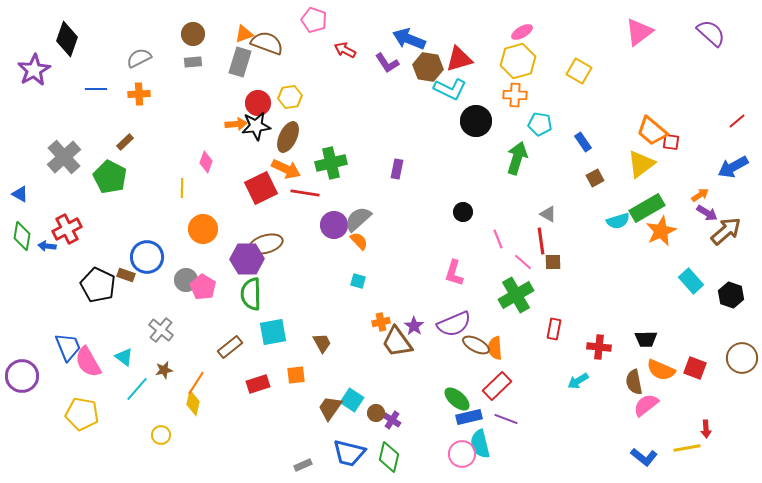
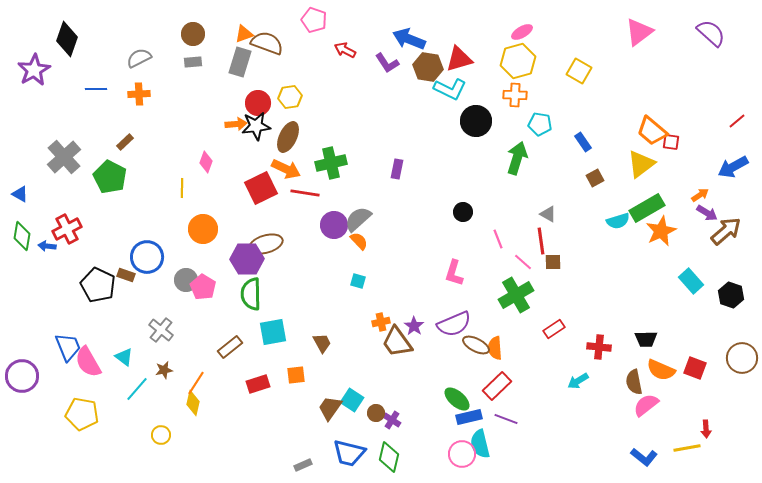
red rectangle at (554, 329): rotated 45 degrees clockwise
